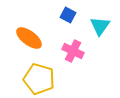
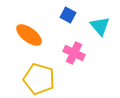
cyan triangle: rotated 15 degrees counterclockwise
orange ellipse: moved 3 px up
pink cross: moved 1 px right, 2 px down
